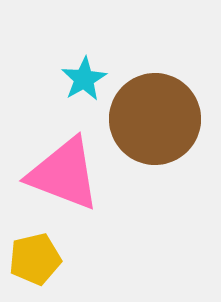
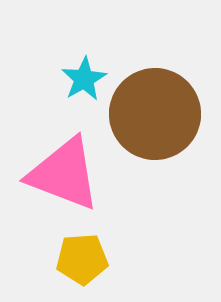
brown circle: moved 5 px up
yellow pentagon: moved 47 px right; rotated 9 degrees clockwise
